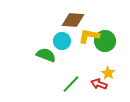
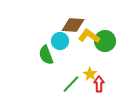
brown diamond: moved 5 px down
yellow L-shape: rotated 25 degrees clockwise
cyan circle: moved 2 px left
green semicircle: rotated 132 degrees counterclockwise
yellow star: moved 18 px left, 1 px down
red arrow: rotated 70 degrees clockwise
